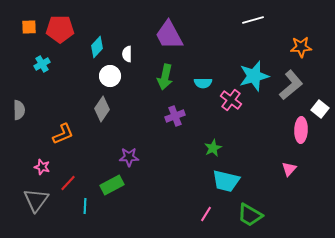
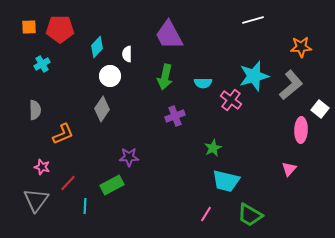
gray semicircle: moved 16 px right
